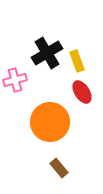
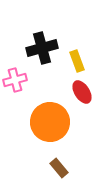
black cross: moved 5 px left, 5 px up; rotated 16 degrees clockwise
